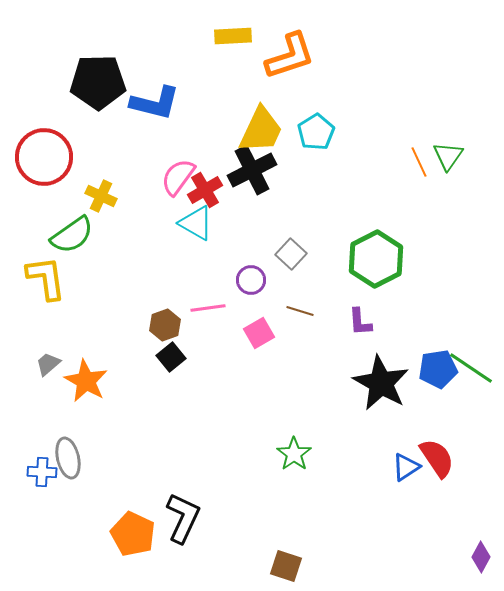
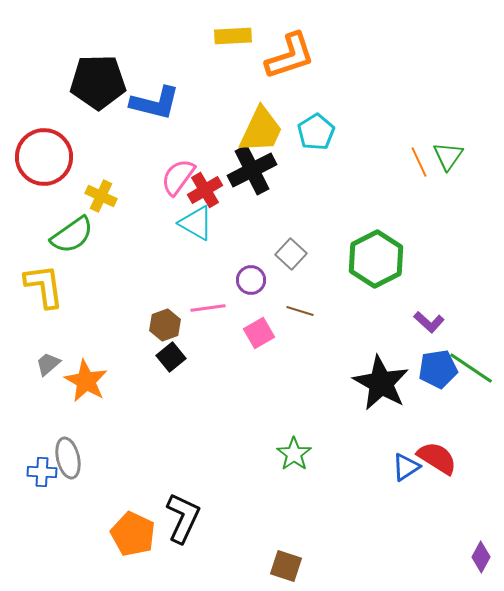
yellow L-shape: moved 2 px left, 8 px down
purple L-shape: moved 69 px right; rotated 44 degrees counterclockwise
red semicircle: rotated 24 degrees counterclockwise
